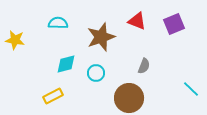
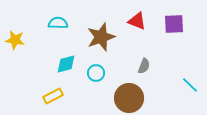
purple square: rotated 20 degrees clockwise
cyan line: moved 1 px left, 4 px up
